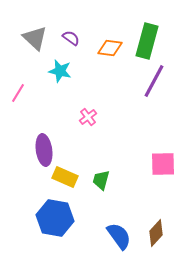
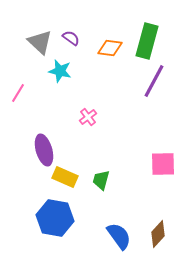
gray triangle: moved 5 px right, 4 px down
purple ellipse: rotated 8 degrees counterclockwise
brown diamond: moved 2 px right, 1 px down
